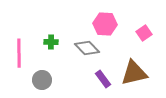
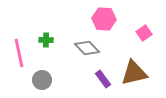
pink hexagon: moved 1 px left, 5 px up
green cross: moved 5 px left, 2 px up
pink line: rotated 12 degrees counterclockwise
